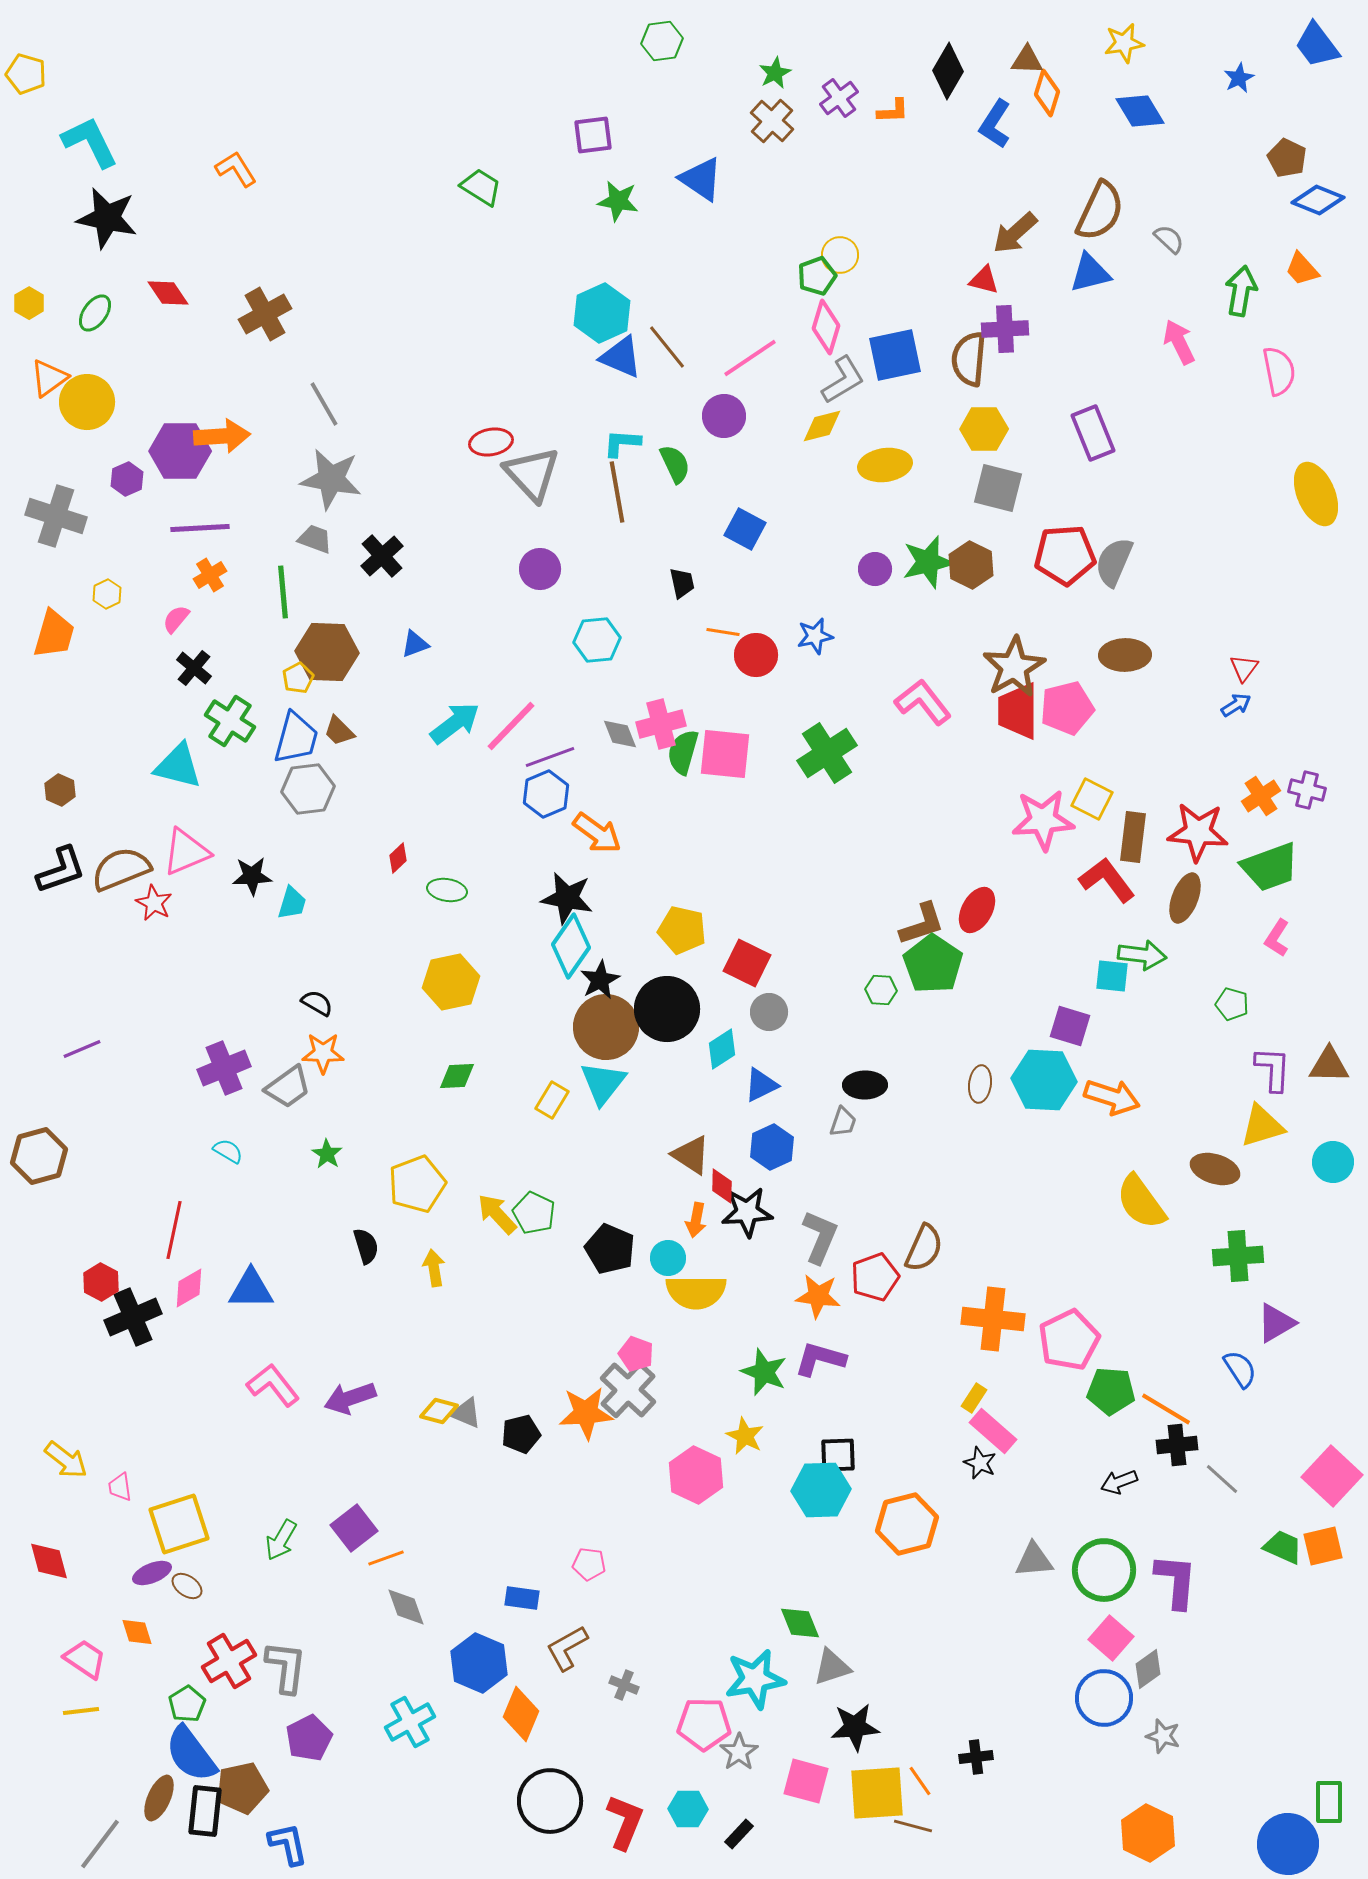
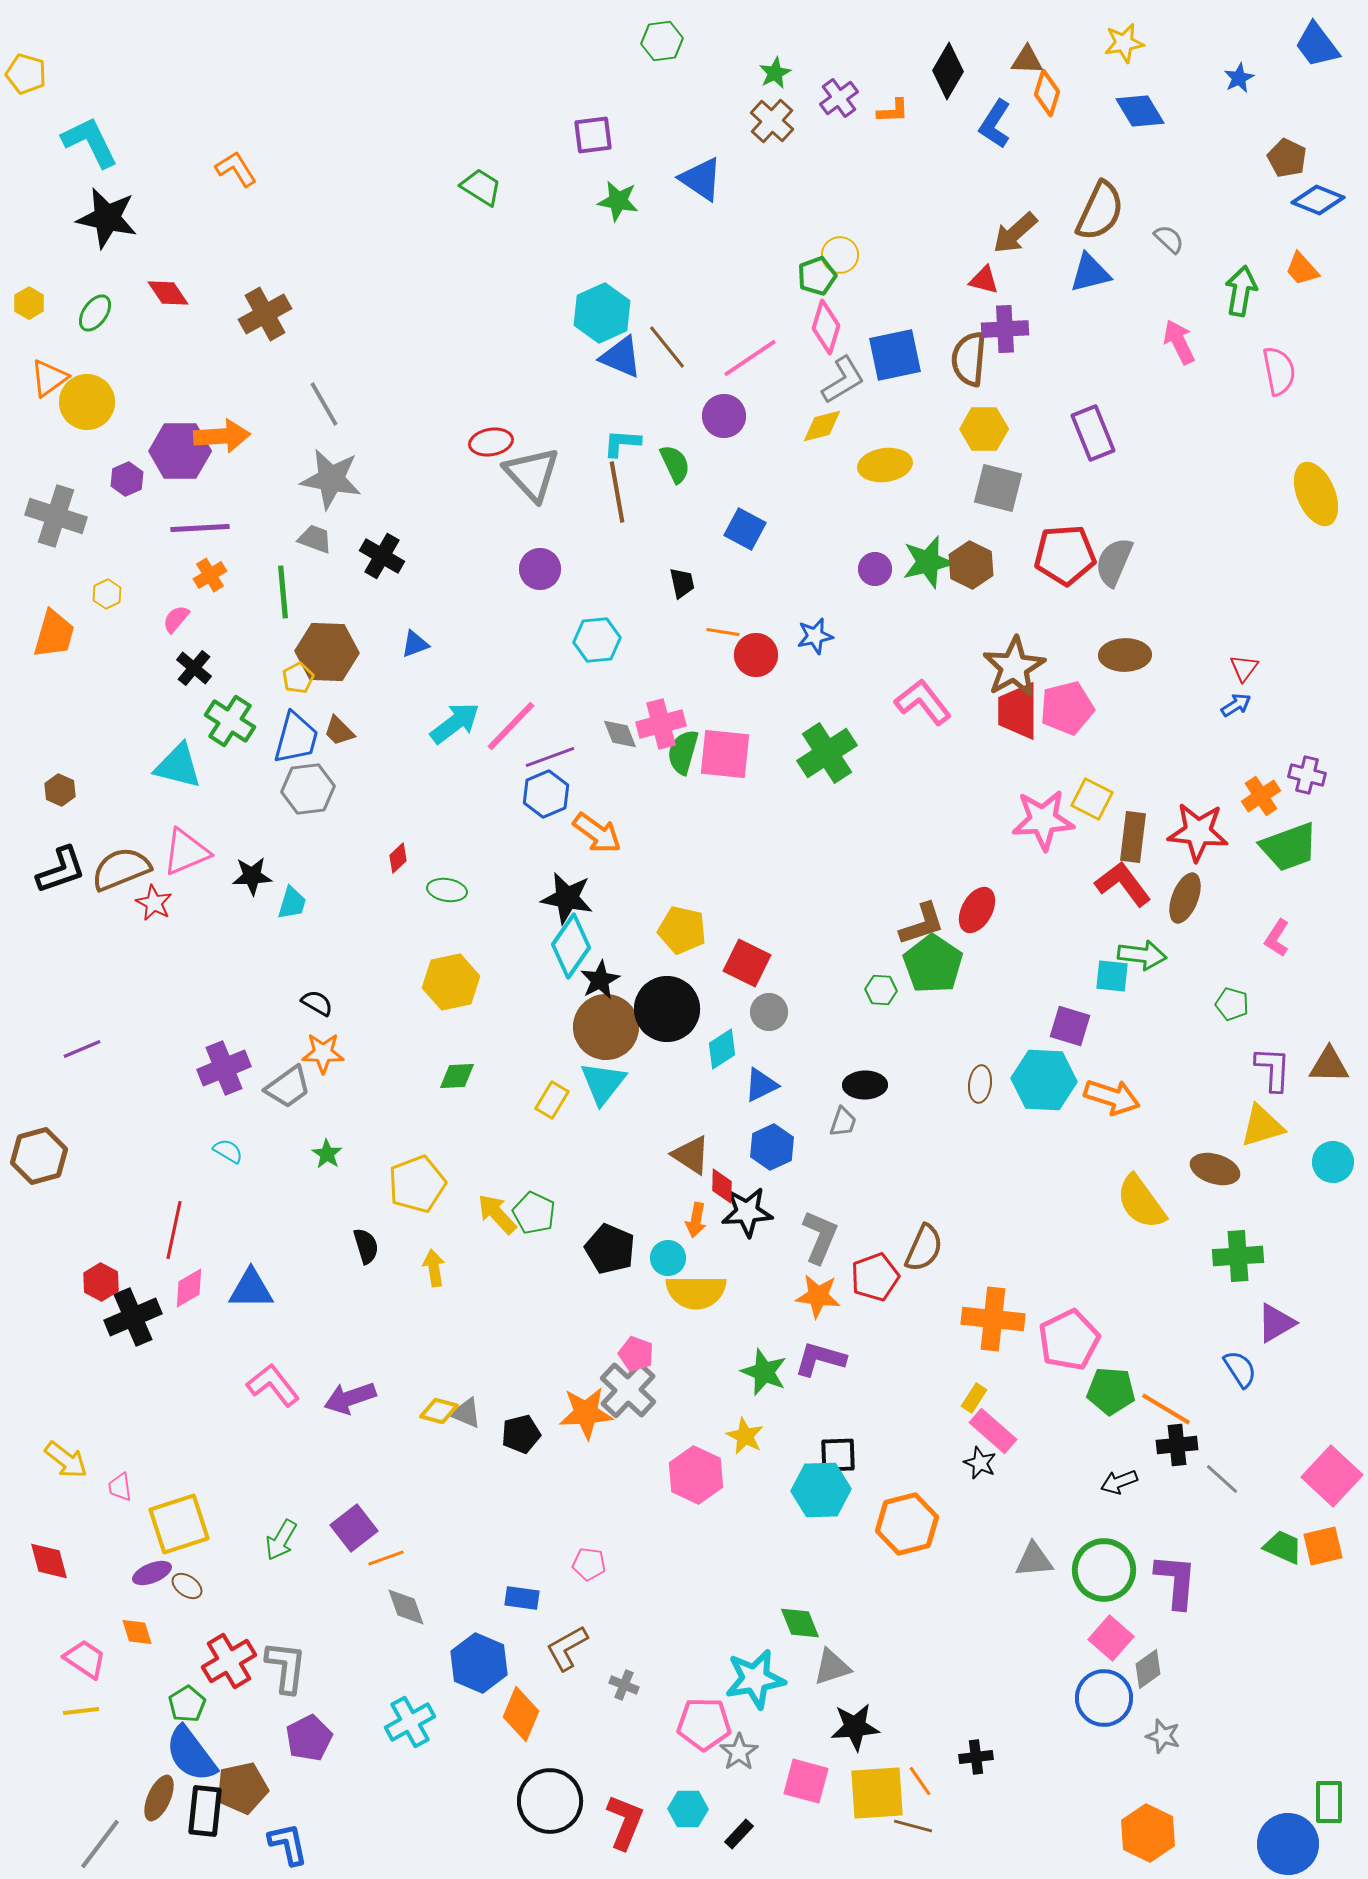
black cross at (382, 556): rotated 18 degrees counterclockwise
purple cross at (1307, 790): moved 15 px up
green trapezoid at (1270, 867): moved 19 px right, 20 px up
red L-shape at (1107, 880): moved 16 px right, 4 px down
